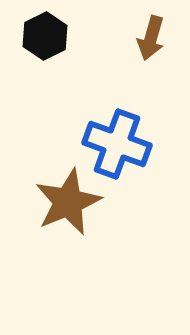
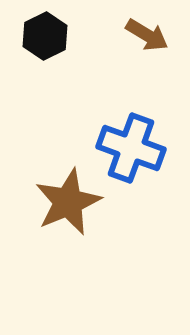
brown arrow: moved 4 px left, 3 px up; rotated 75 degrees counterclockwise
blue cross: moved 14 px right, 4 px down
